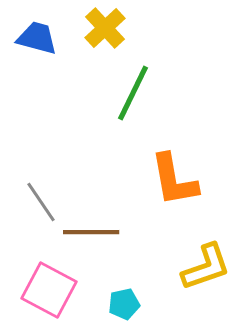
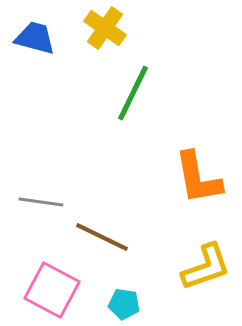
yellow cross: rotated 12 degrees counterclockwise
blue trapezoid: moved 2 px left
orange L-shape: moved 24 px right, 2 px up
gray line: rotated 48 degrees counterclockwise
brown line: moved 11 px right, 5 px down; rotated 26 degrees clockwise
pink square: moved 3 px right
cyan pentagon: rotated 20 degrees clockwise
